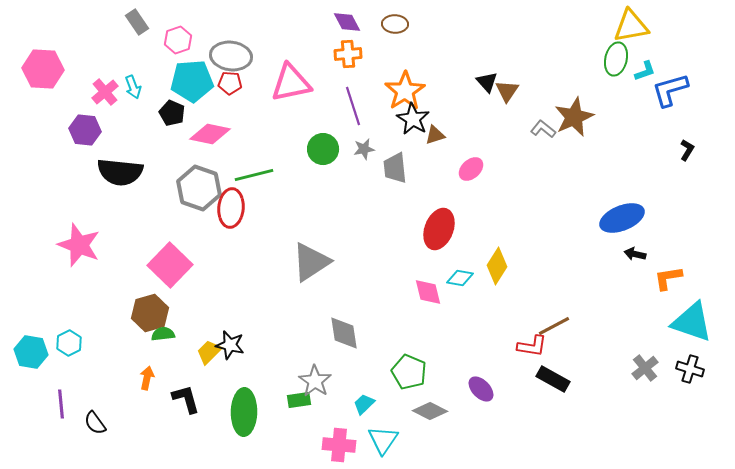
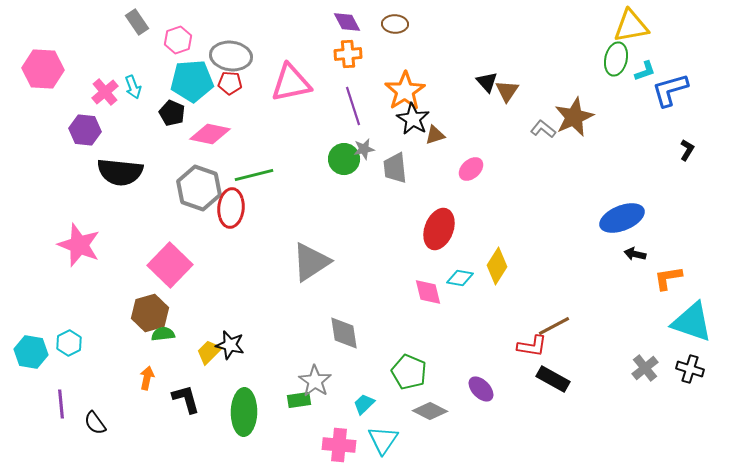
green circle at (323, 149): moved 21 px right, 10 px down
